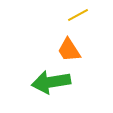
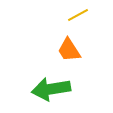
green arrow: moved 7 px down
